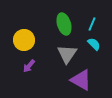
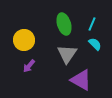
cyan semicircle: moved 1 px right
